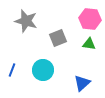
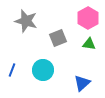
pink hexagon: moved 2 px left, 1 px up; rotated 25 degrees clockwise
